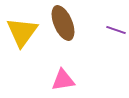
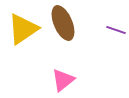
yellow triangle: moved 1 px right, 3 px up; rotated 20 degrees clockwise
pink triangle: rotated 30 degrees counterclockwise
